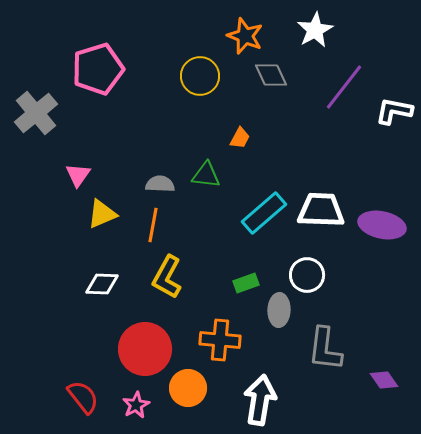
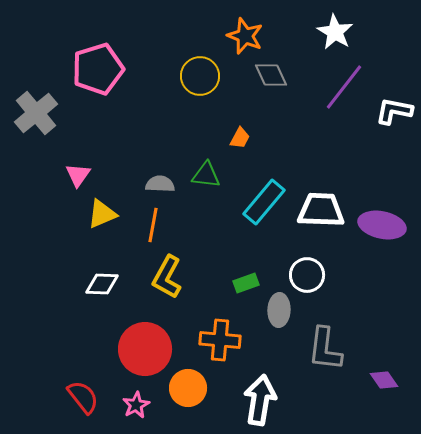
white star: moved 20 px right, 2 px down; rotated 12 degrees counterclockwise
cyan rectangle: moved 11 px up; rotated 9 degrees counterclockwise
